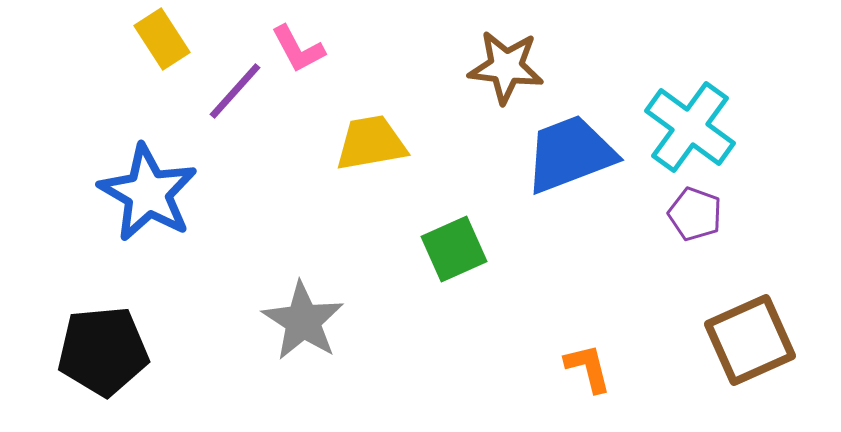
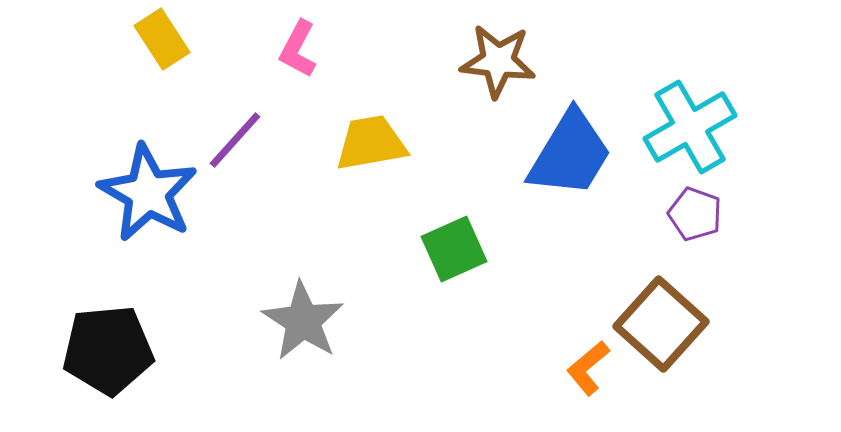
pink L-shape: rotated 56 degrees clockwise
brown star: moved 8 px left, 6 px up
purple line: moved 49 px down
cyan cross: rotated 24 degrees clockwise
blue trapezoid: rotated 142 degrees clockwise
brown square: moved 89 px left, 16 px up; rotated 24 degrees counterclockwise
black pentagon: moved 5 px right, 1 px up
orange L-shape: rotated 116 degrees counterclockwise
